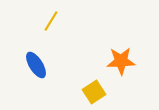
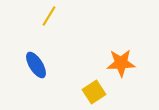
yellow line: moved 2 px left, 5 px up
orange star: moved 2 px down
